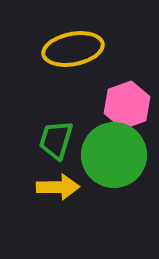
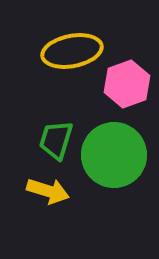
yellow ellipse: moved 1 px left, 2 px down
pink hexagon: moved 21 px up
yellow arrow: moved 10 px left, 4 px down; rotated 18 degrees clockwise
